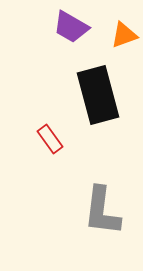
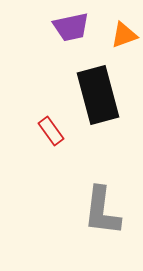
purple trapezoid: rotated 42 degrees counterclockwise
red rectangle: moved 1 px right, 8 px up
